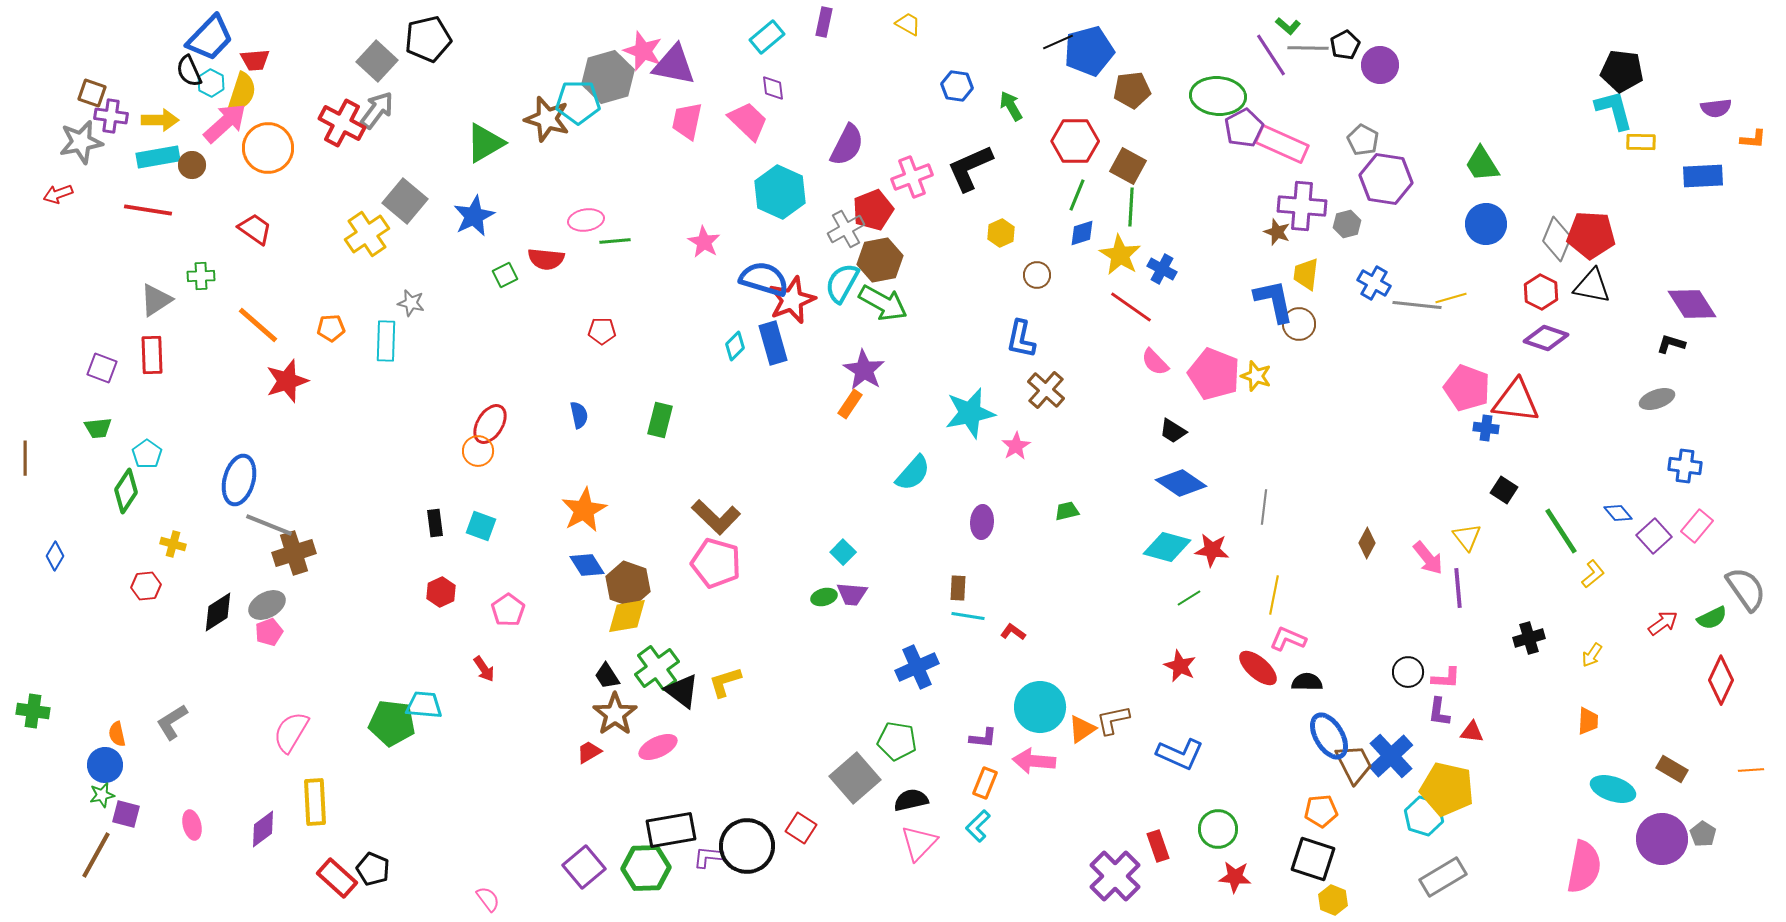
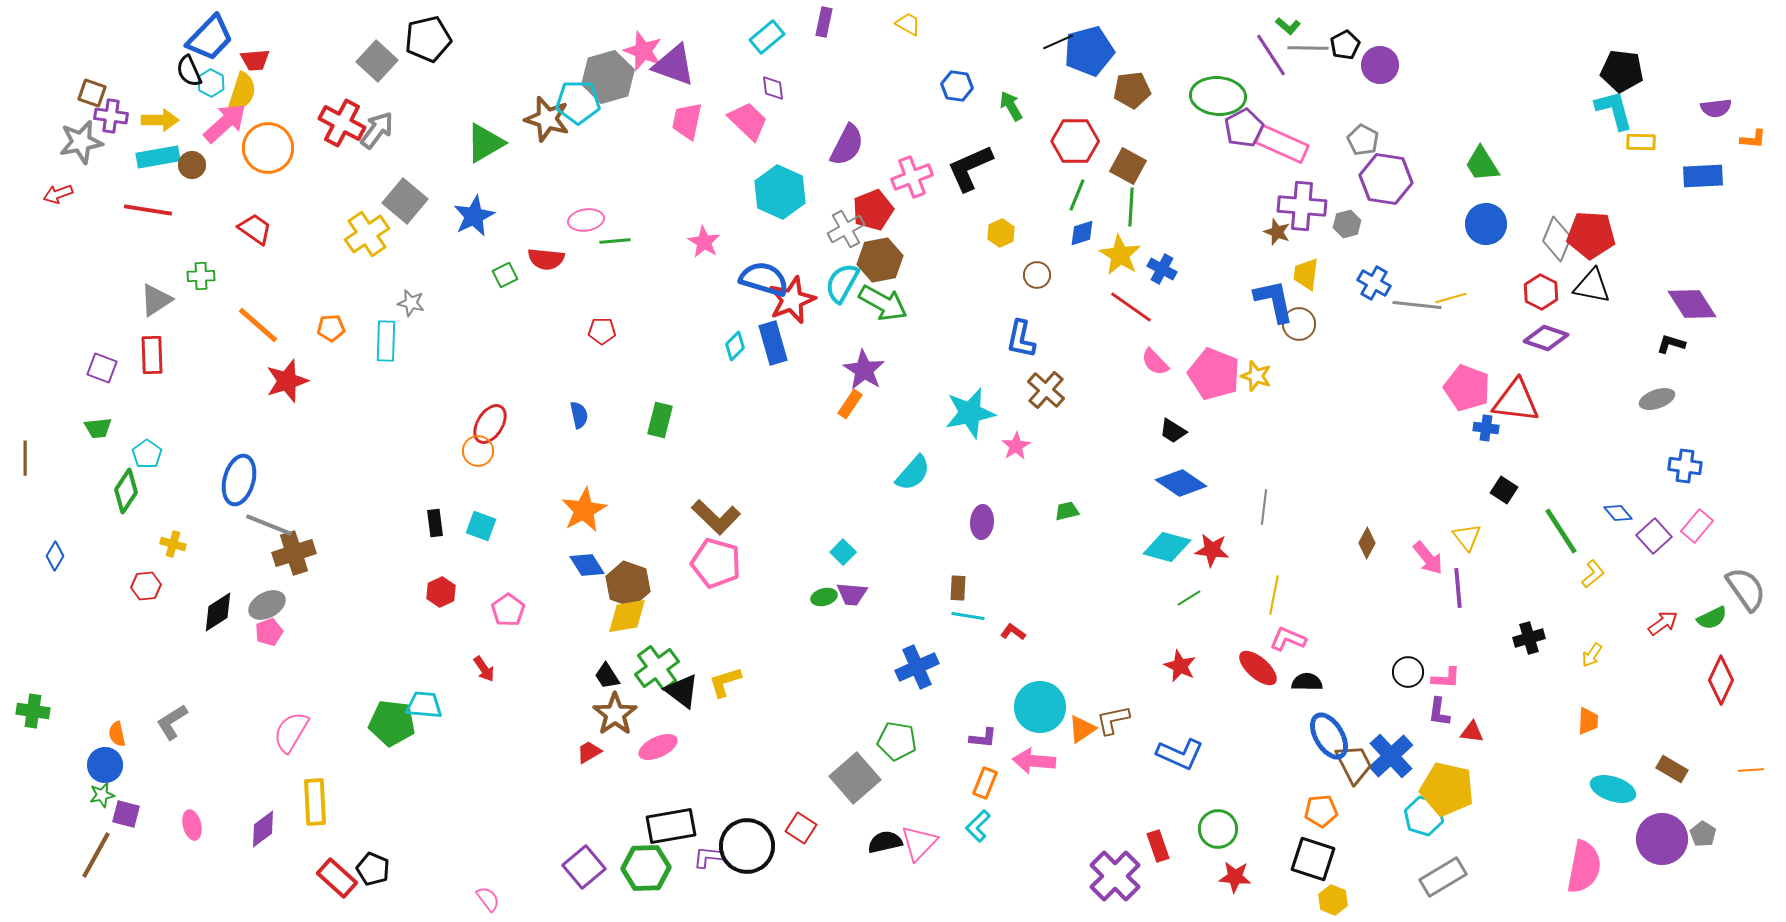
purple triangle at (674, 65): rotated 9 degrees clockwise
gray arrow at (377, 110): moved 20 px down
black semicircle at (911, 800): moved 26 px left, 42 px down
black rectangle at (671, 830): moved 4 px up
